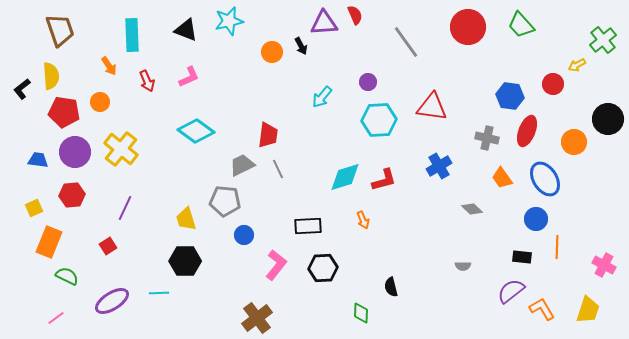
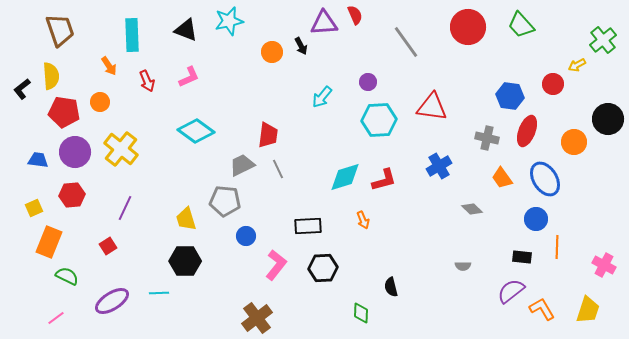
blue circle at (244, 235): moved 2 px right, 1 px down
